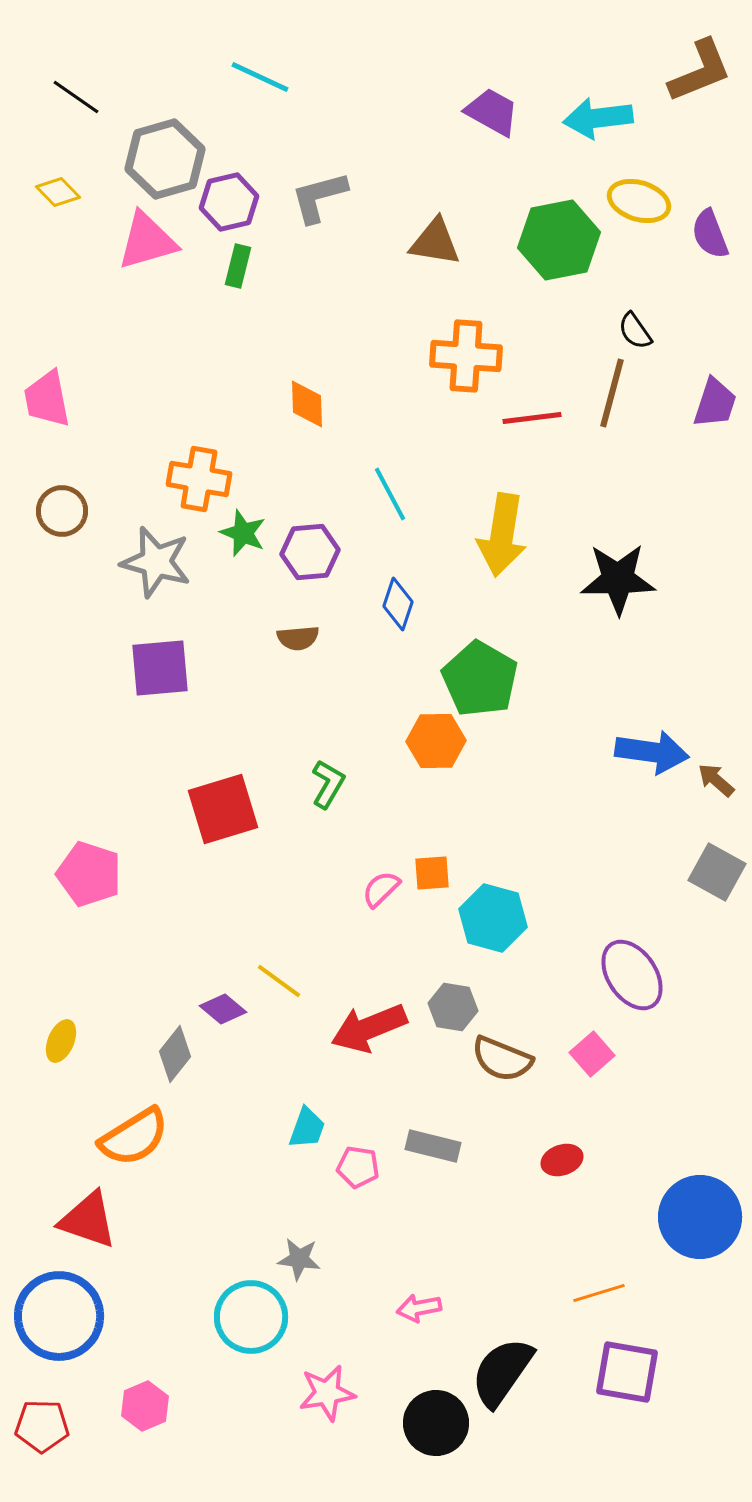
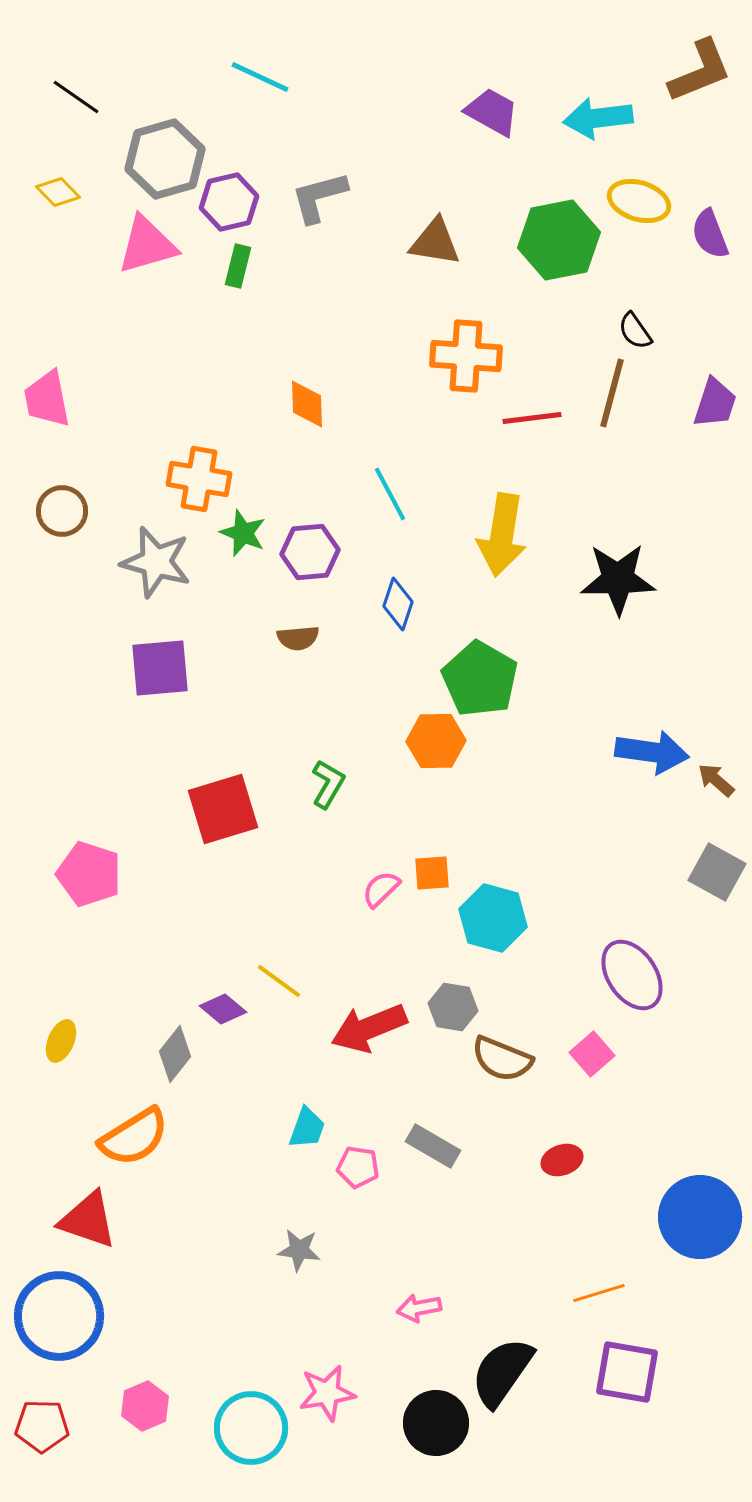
pink triangle at (147, 241): moved 4 px down
gray rectangle at (433, 1146): rotated 16 degrees clockwise
gray star at (299, 1259): moved 9 px up
cyan circle at (251, 1317): moved 111 px down
